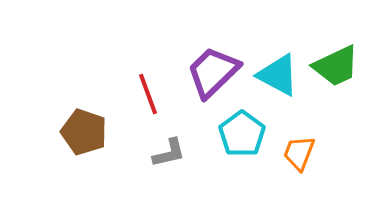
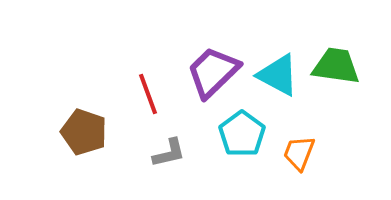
green trapezoid: rotated 147 degrees counterclockwise
